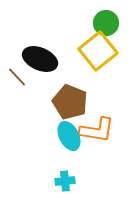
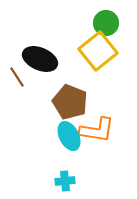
brown line: rotated 10 degrees clockwise
